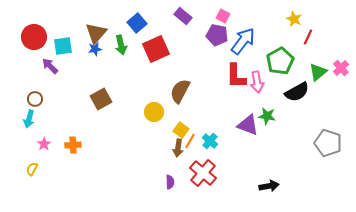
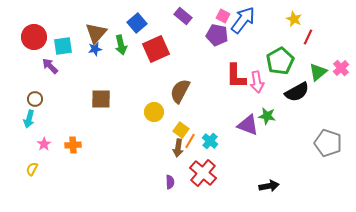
blue arrow: moved 21 px up
brown square: rotated 30 degrees clockwise
